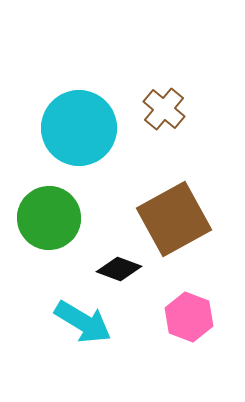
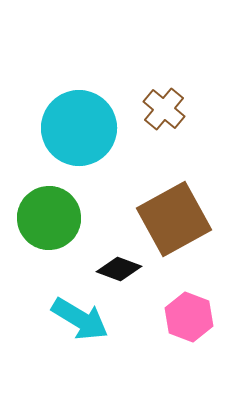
cyan arrow: moved 3 px left, 3 px up
